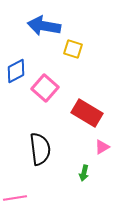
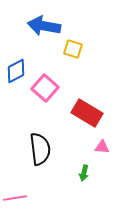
pink triangle: rotated 35 degrees clockwise
